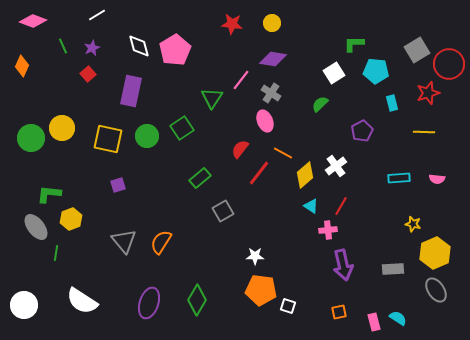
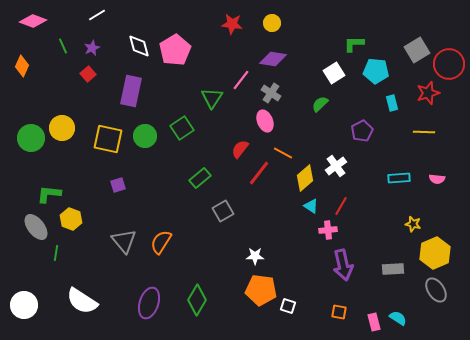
green circle at (147, 136): moved 2 px left
yellow diamond at (305, 175): moved 3 px down
yellow hexagon at (71, 219): rotated 20 degrees counterclockwise
orange square at (339, 312): rotated 21 degrees clockwise
